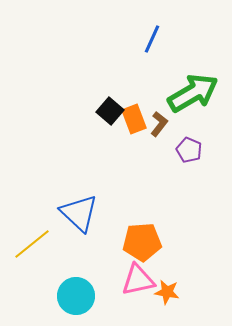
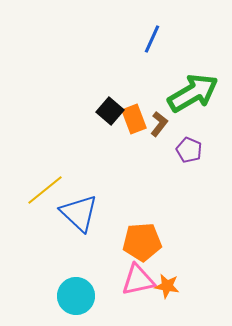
yellow line: moved 13 px right, 54 px up
orange star: moved 6 px up
